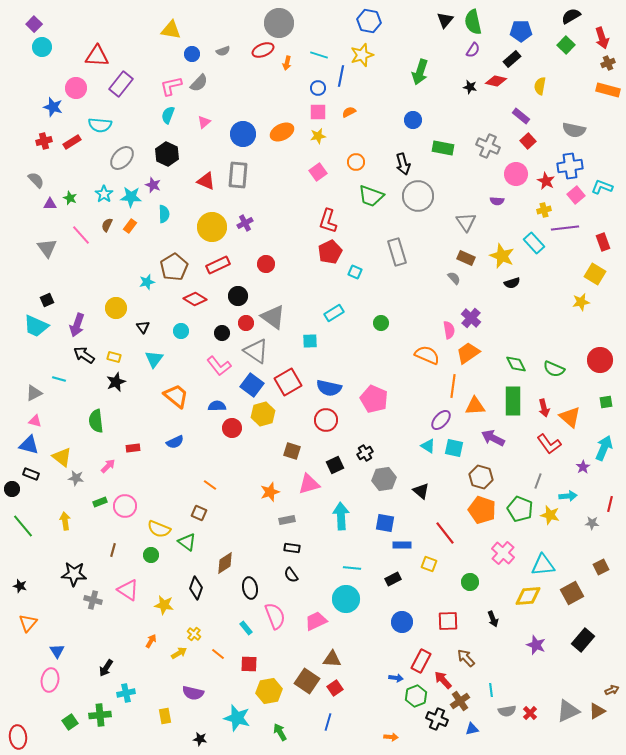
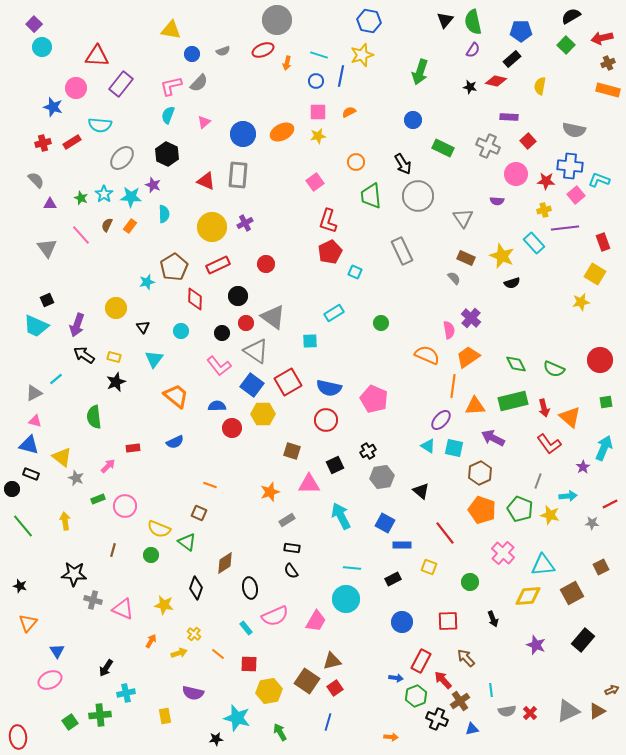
gray circle at (279, 23): moved 2 px left, 3 px up
red arrow at (602, 38): rotated 95 degrees clockwise
blue circle at (318, 88): moved 2 px left, 7 px up
purple rectangle at (521, 116): moved 12 px left, 1 px down; rotated 36 degrees counterclockwise
red cross at (44, 141): moved 1 px left, 2 px down
green rectangle at (443, 148): rotated 15 degrees clockwise
black arrow at (403, 164): rotated 15 degrees counterclockwise
blue cross at (570, 166): rotated 15 degrees clockwise
pink square at (318, 172): moved 3 px left, 10 px down
red star at (546, 181): rotated 24 degrees counterclockwise
cyan L-shape at (602, 187): moved 3 px left, 7 px up
green trapezoid at (371, 196): rotated 64 degrees clockwise
green star at (70, 198): moved 11 px right
gray triangle at (466, 222): moved 3 px left, 4 px up
gray rectangle at (397, 252): moved 5 px right, 1 px up; rotated 8 degrees counterclockwise
red diamond at (195, 299): rotated 60 degrees clockwise
orange trapezoid at (468, 353): moved 4 px down
cyan line at (59, 379): moved 3 px left; rotated 56 degrees counterclockwise
green rectangle at (513, 401): rotated 76 degrees clockwise
yellow hexagon at (263, 414): rotated 15 degrees clockwise
green semicircle at (96, 421): moved 2 px left, 4 px up
black cross at (365, 453): moved 3 px right, 2 px up
brown hexagon at (481, 477): moved 1 px left, 4 px up; rotated 20 degrees clockwise
gray star at (76, 478): rotated 14 degrees clockwise
gray hexagon at (384, 479): moved 2 px left, 2 px up
pink triangle at (309, 484): rotated 15 degrees clockwise
orange line at (210, 485): rotated 16 degrees counterclockwise
green rectangle at (100, 502): moved 2 px left, 3 px up
red line at (610, 504): rotated 49 degrees clockwise
cyan arrow at (341, 516): rotated 24 degrees counterclockwise
gray rectangle at (287, 520): rotated 21 degrees counterclockwise
blue square at (385, 523): rotated 18 degrees clockwise
yellow square at (429, 564): moved 3 px down
black semicircle at (291, 575): moved 4 px up
pink triangle at (128, 590): moved 5 px left, 19 px down; rotated 10 degrees counterclockwise
pink semicircle at (275, 616): rotated 88 degrees clockwise
pink trapezoid at (316, 621): rotated 145 degrees clockwise
yellow arrow at (179, 653): rotated 14 degrees clockwise
brown triangle at (332, 659): moved 2 px down; rotated 18 degrees counterclockwise
pink ellipse at (50, 680): rotated 55 degrees clockwise
black star at (200, 739): moved 16 px right; rotated 16 degrees counterclockwise
